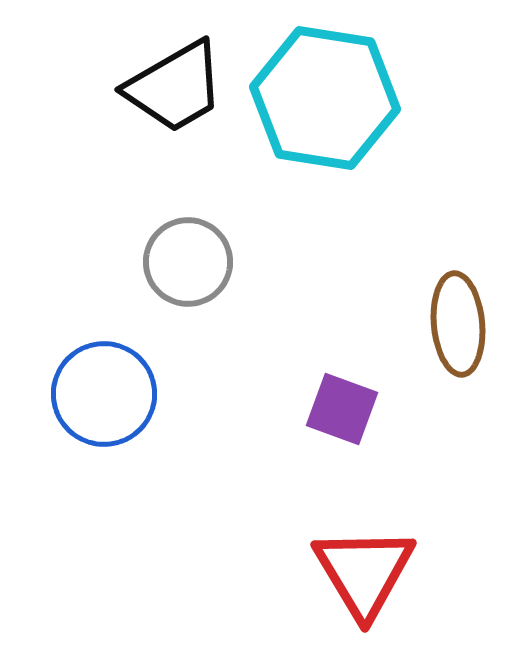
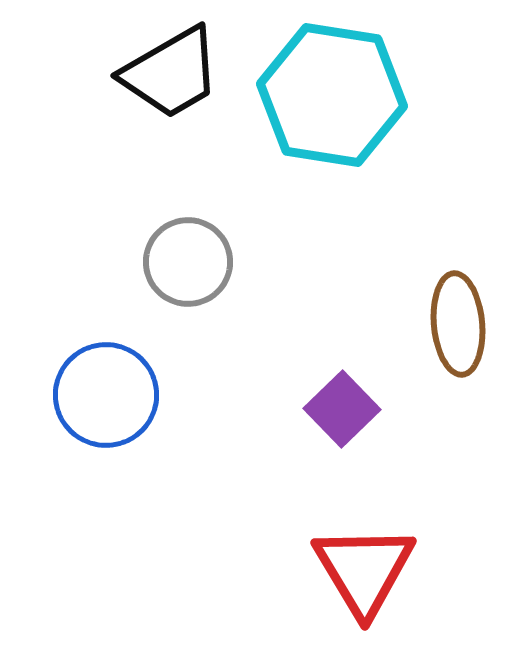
black trapezoid: moved 4 px left, 14 px up
cyan hexagon: moved 7 px right, 3 px up
blue circle: moved 2 px right, 1 px down
purple square: rotated 26 degrees clockwise
red triangle: moved 2 px up
